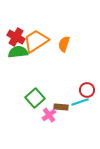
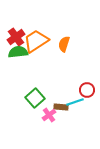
red cross: rotated 24 degrees clockwise
cyan line: moved 5 px left
